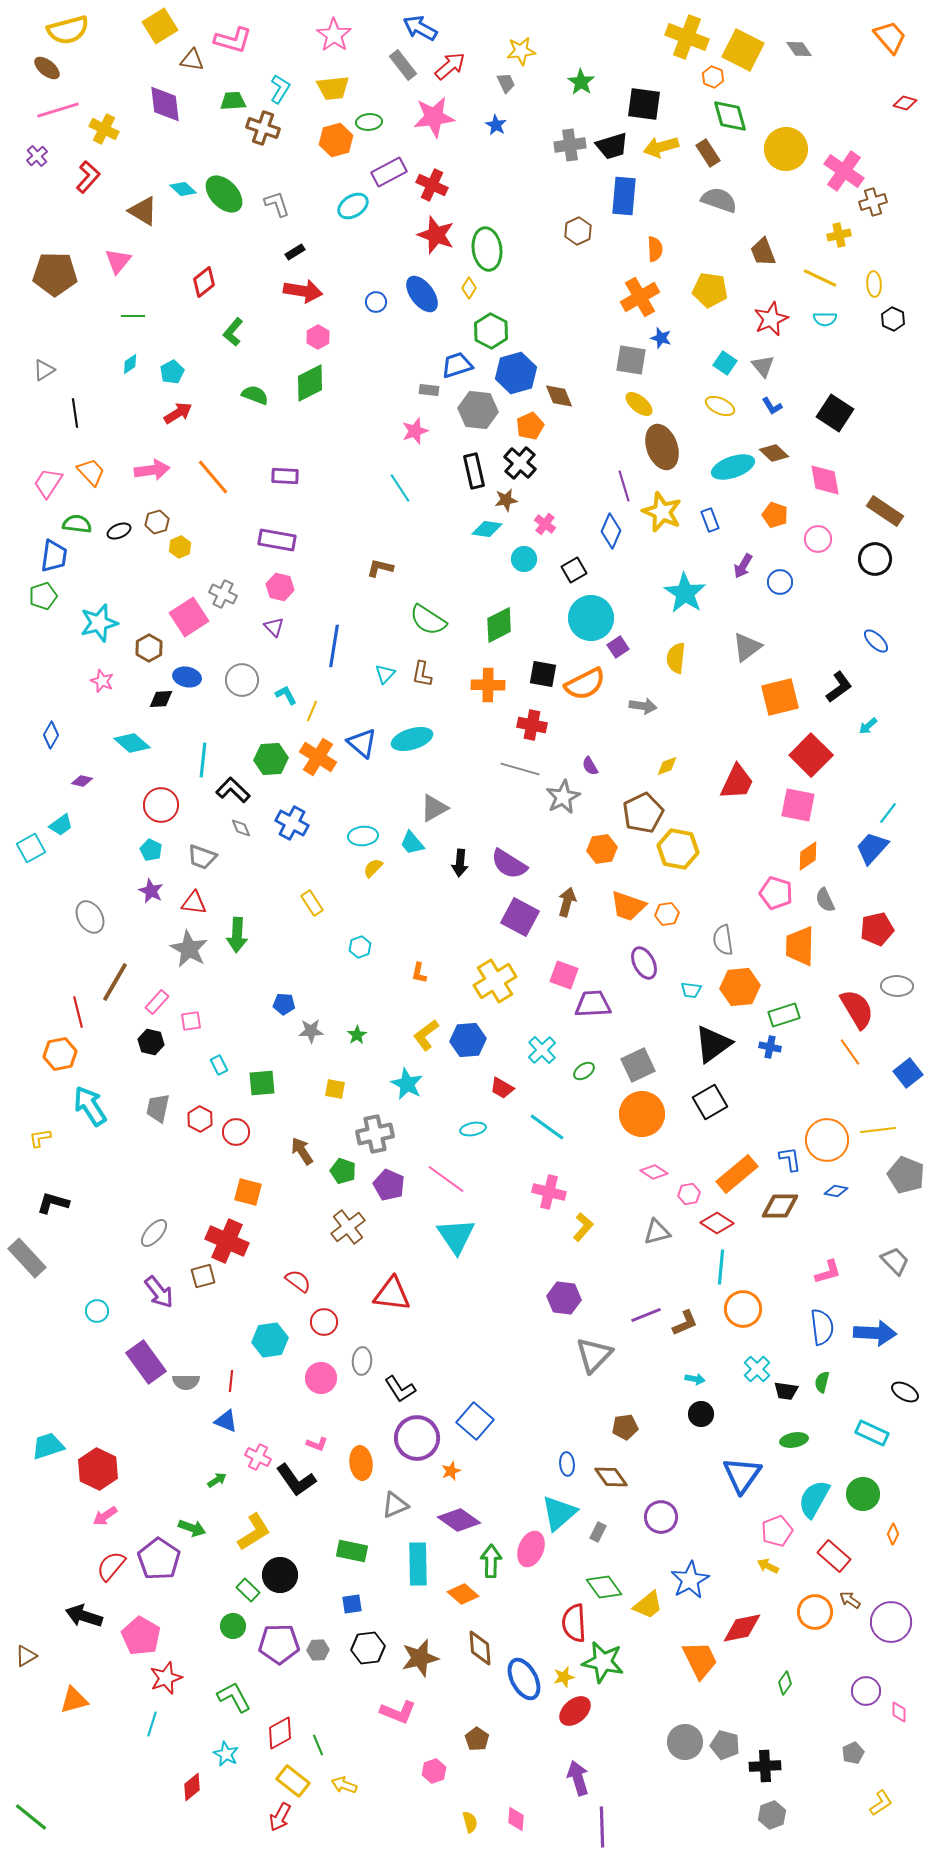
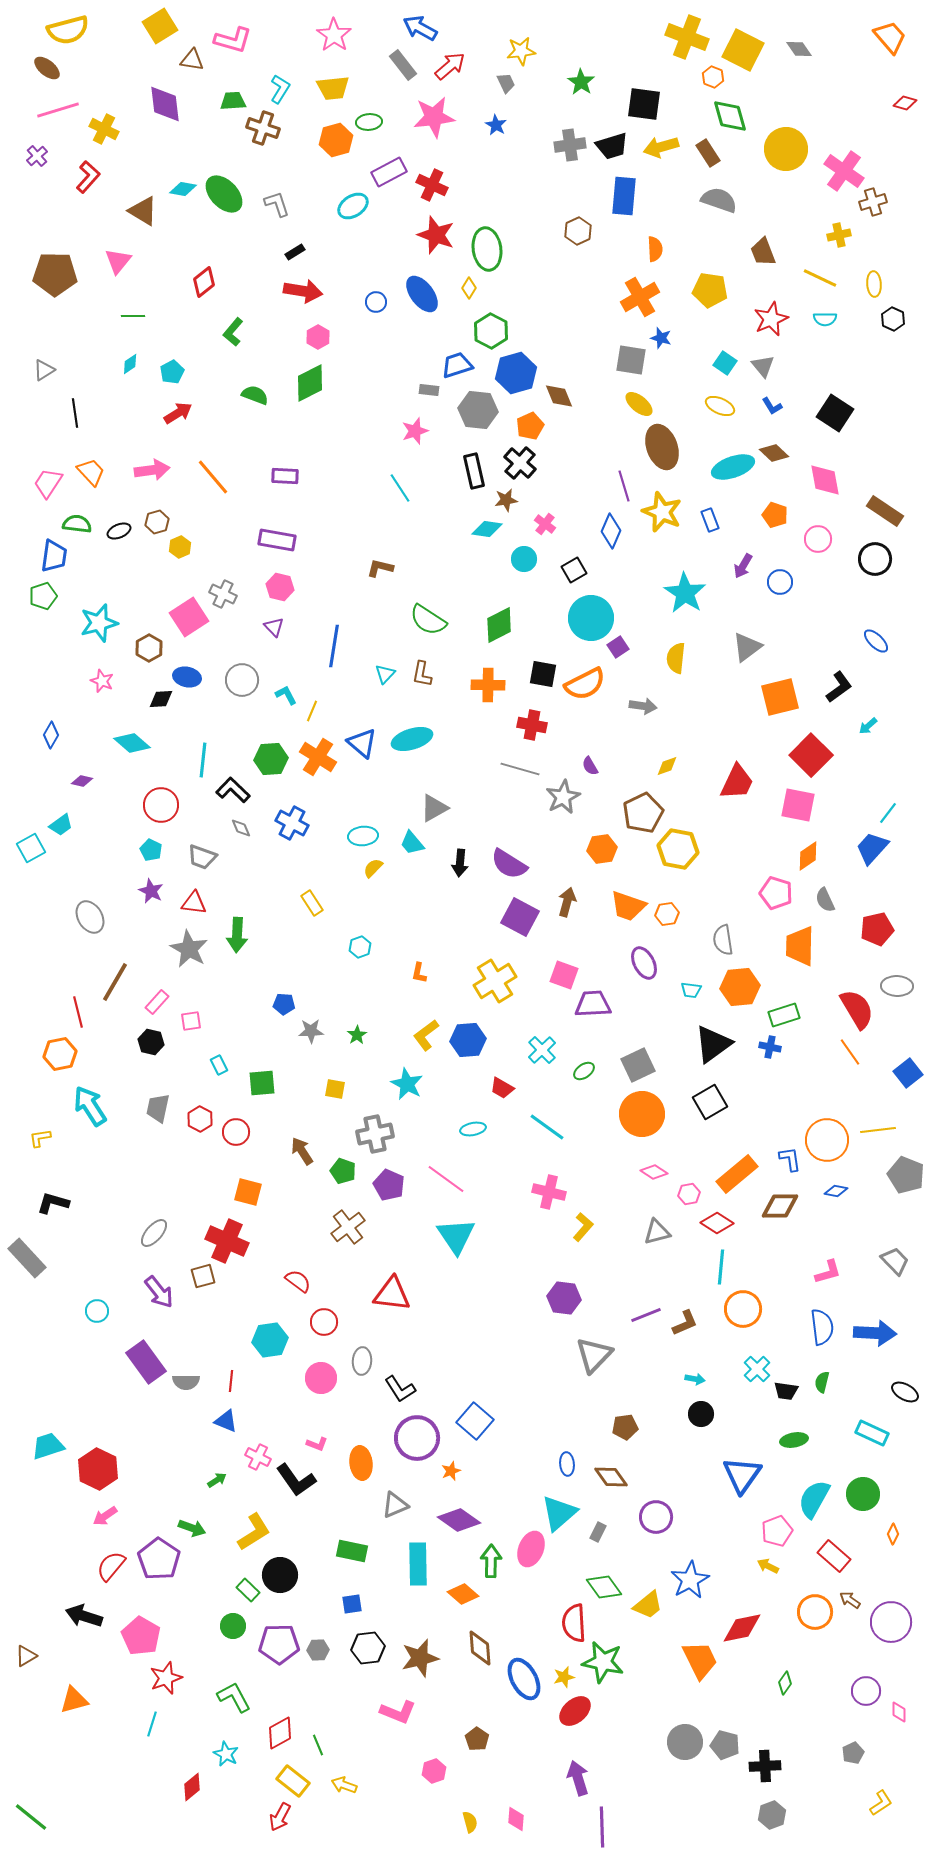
cyan diamond at (183, 189): rotated 32 degrees counterclockwise
purple circle at (661, 1517): moved 5 px left
